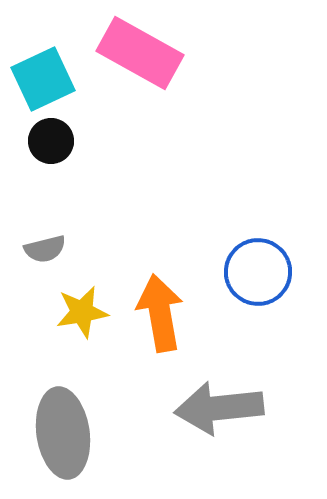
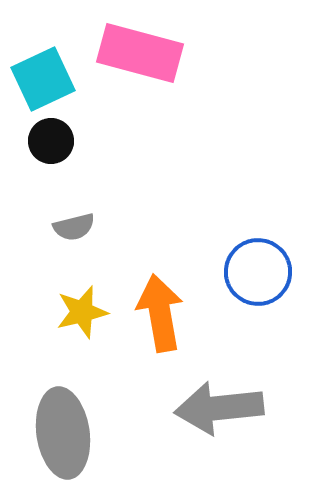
pink rectangle: rotated 14 degrees counterclockwise
gray semicircle: moved 29 px right, 22 px up
yellow star: rotated 4 degrees counterclockwise
